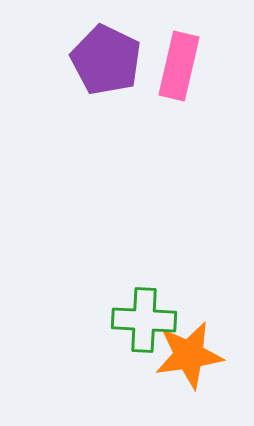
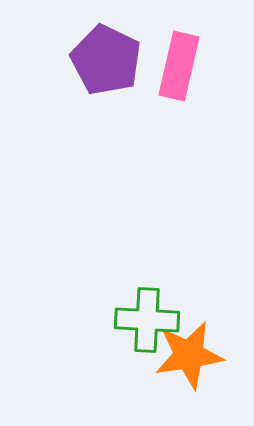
green cross: moved 3 px right
